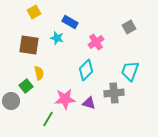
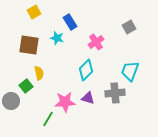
blue rectangle: rotated 28 degrees clockwise
gray cross: moved 1 px right
pink star: moved 3 px down
purple triangle: moved 1 px left, 5 px up
